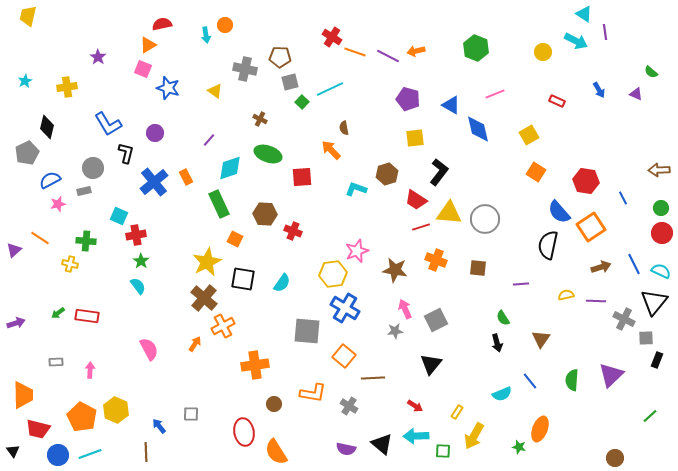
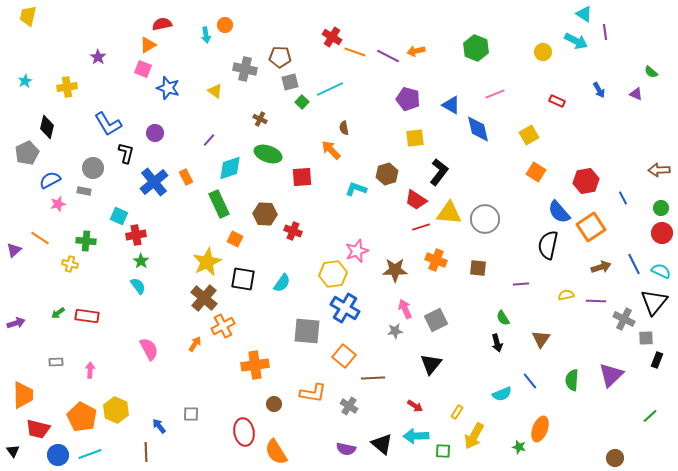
red hexagon at (586, 181): rotated 20 degrees counterclockwise
gray rectangle at (84, 191): rotated 24 degrees clockwise
brown star at (395, 270): rotated 10 degrees counterclockwise
